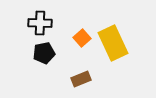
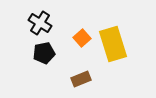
black cross: rotated 30 degrees clockwise
yellow rectangle: moved 1 px down; rotated 8 degrees clockwise
